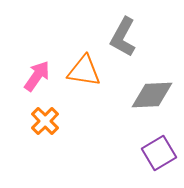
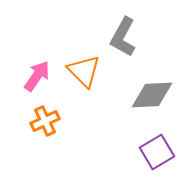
orange triangle: rotated 36 degrees clockwise
orange cross: rotated 20 degrees clockwise
purple square: moved 2 px left, 1 px up
